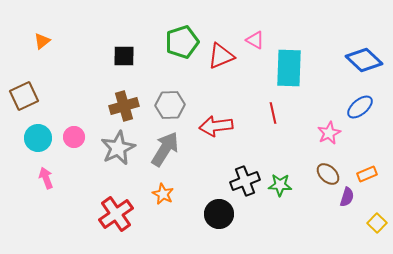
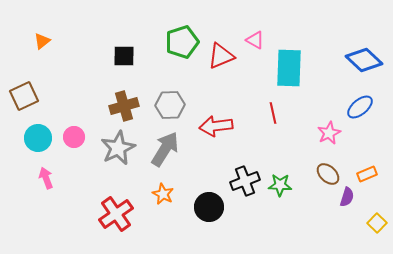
black circle: moved 10 px left, 7 px up
